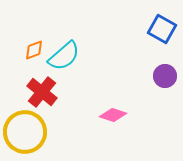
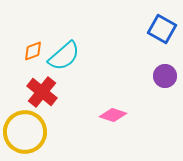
orange diamond: moved 1 px left, 1 px down
